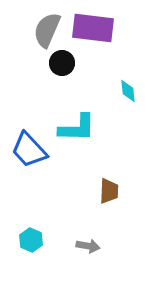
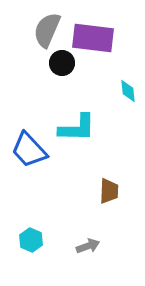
purple rectangle: moved 10 px down
gray arrow: rotated 30 degrees counterclockwise
